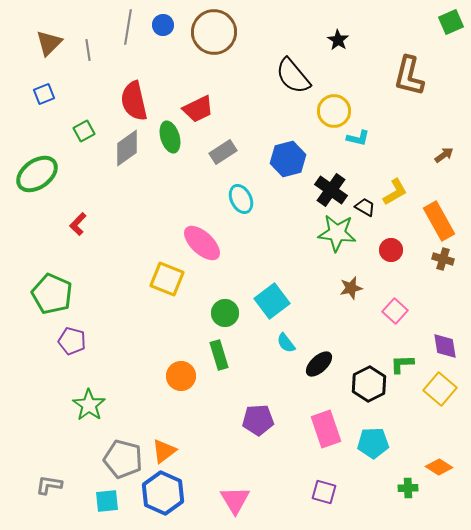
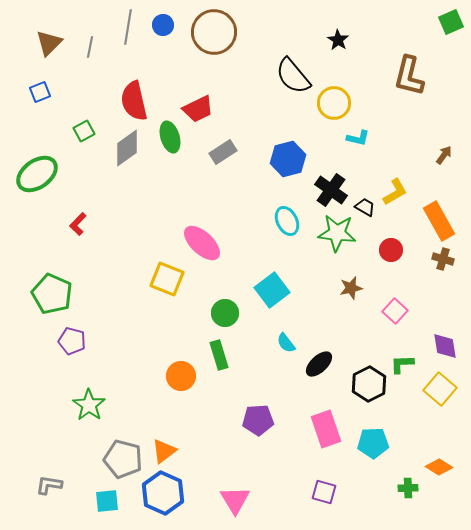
gray line at (88, 50): moved 2 px right, 3 px up; rotated 20 degrees clockwise
blue square at (44, 94): moved 4 px left, 2 px up
yellow circle at (334, 111): moved 8 px up
brown arrow at (444, 155): rotated 18 degrees counterclockwise
cyan ellipse at (241, 199): moved 46 px right, 22 px down
cyan square at (272, 301): moved 11 px up
